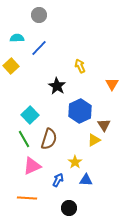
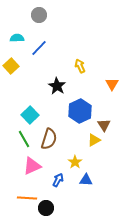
black circle: moved 23 px left
